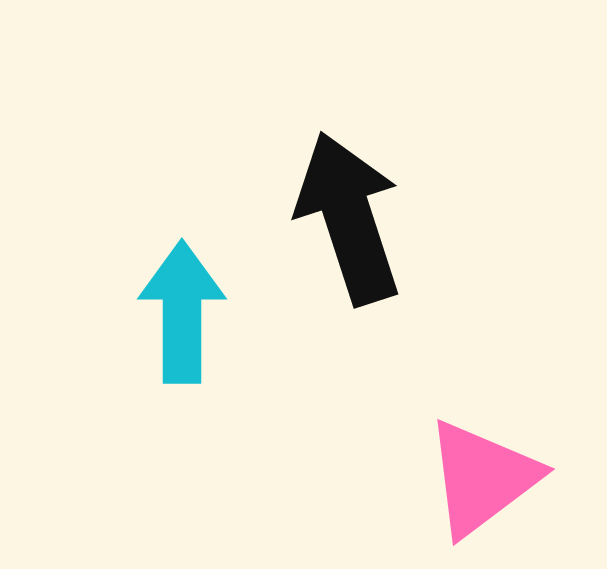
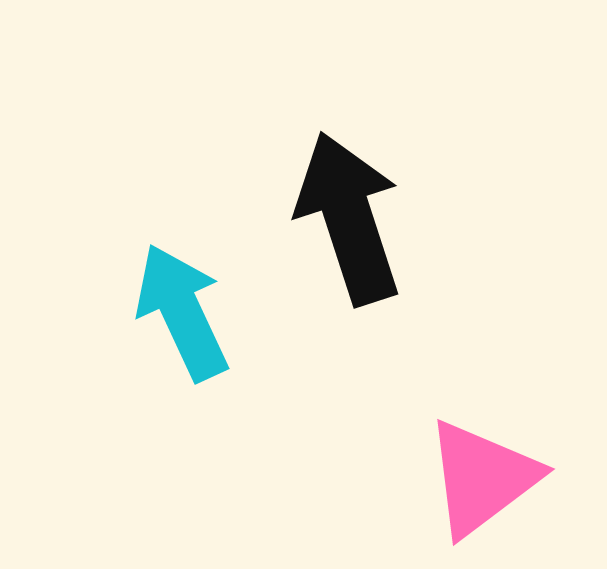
cyan arrow: rotated 25 degrees counterclockwise
